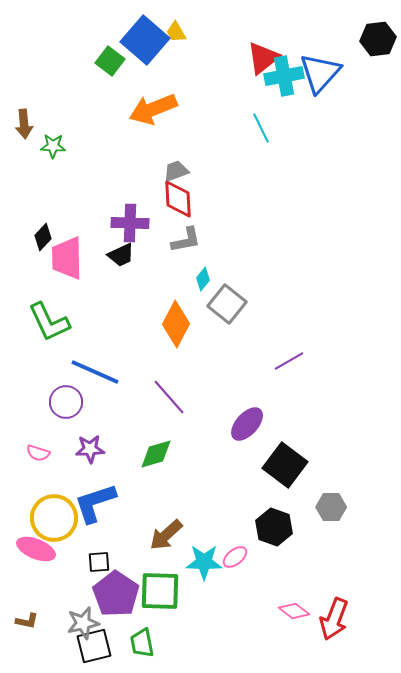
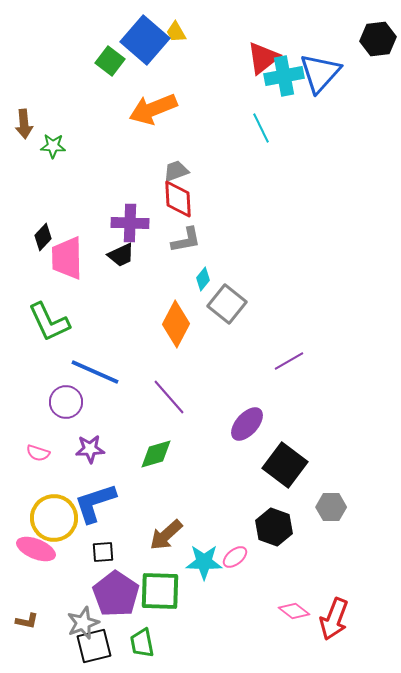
black square at (99, 562): moved 4 px right, 10 px up
gray star at (83, 623): rotated 8 degrees counterclockwise
